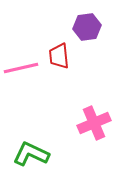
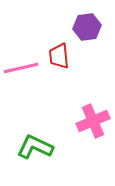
pink cross: moved 1 px left, 2 px up
green L-shape: moved 4 px right, 7 px up
